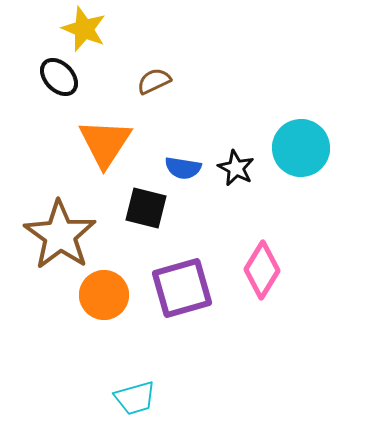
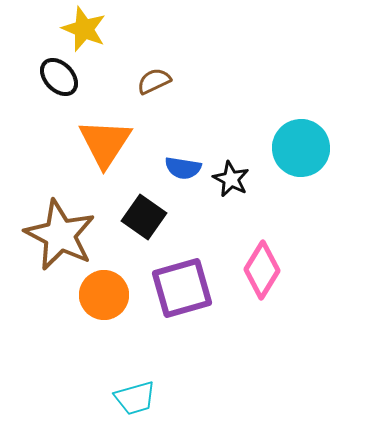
black star: moved 5 px left, 11 px down
black square: moved 2 px left, 9 px down; rotated 21 degrees clockwise
brown star: rotated 8 degrees counterclockwise
